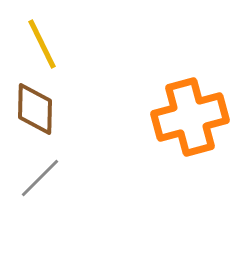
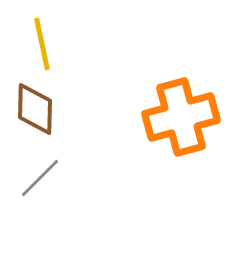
yellow line: rotated 14 degrees clockwise
orange cross: moved 9 px left
